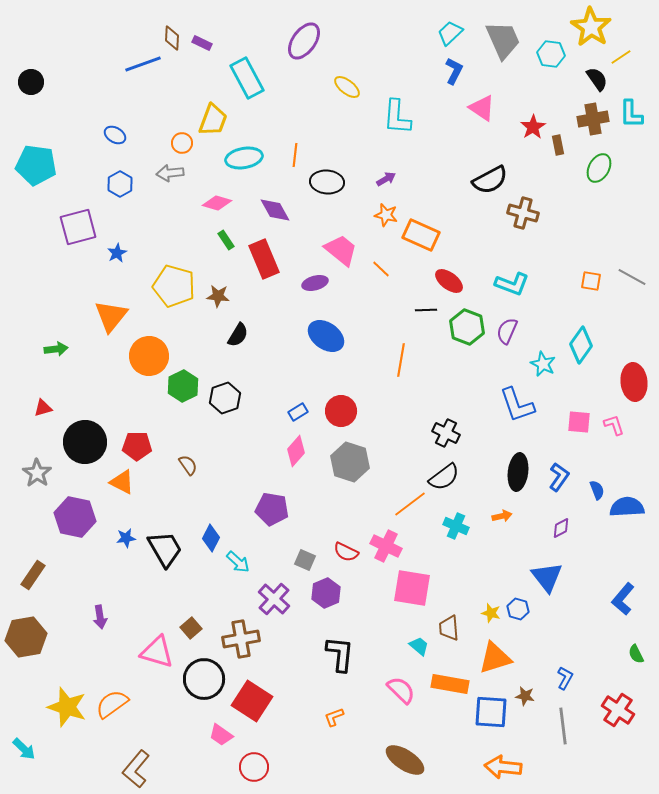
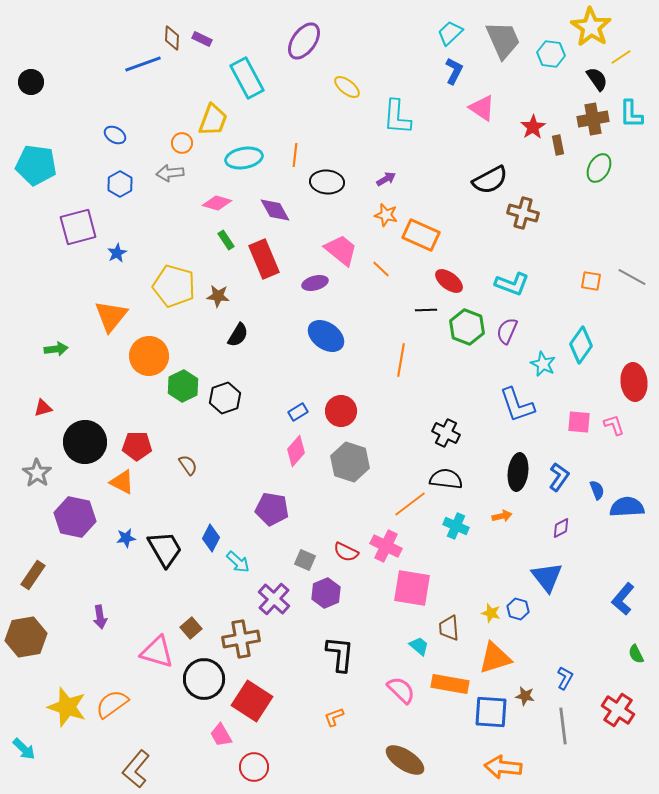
purple rectangle at (202, 43): moved 4 px up
black semicircle at (444, 477): moved 2 px right, 2 px down; rotated 136 degrees counterclockwise
pink trapezoid at (221, 735): rotated 25 degrees clockwise
